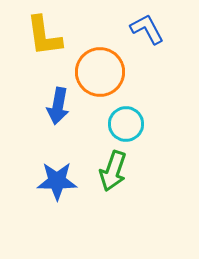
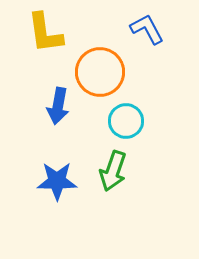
yellow L-shape: moved 1 px right, 3 px up
cyan circle: moved 3 px up
